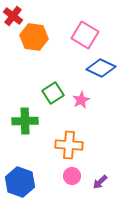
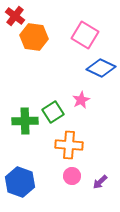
red cross: moved 2 px right
green square: moved 19 px down
